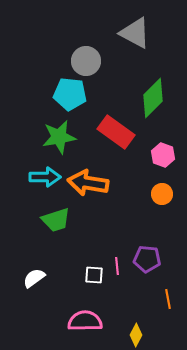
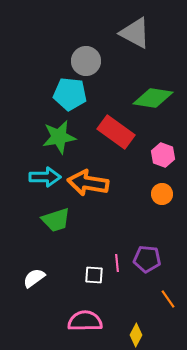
green diamond: rotated 54 degrees clockwise
pink line: moved 3 px up
orange line: rotated 24 degrees counterclockwise
